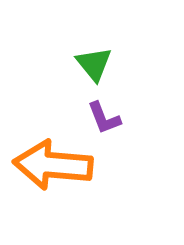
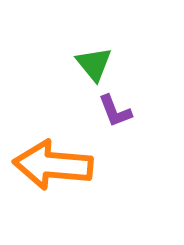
purple L-shape: moved 11 px right, 7 px up
